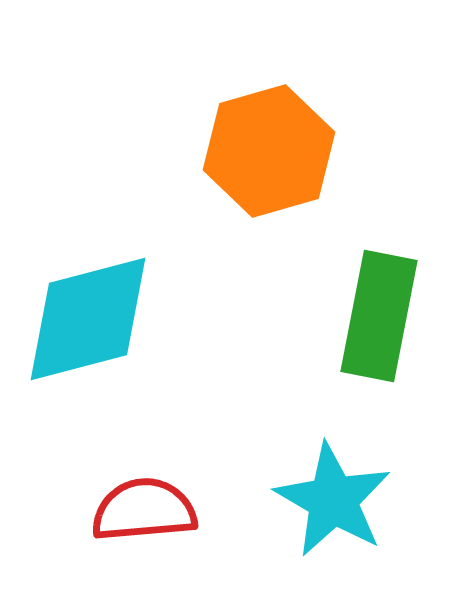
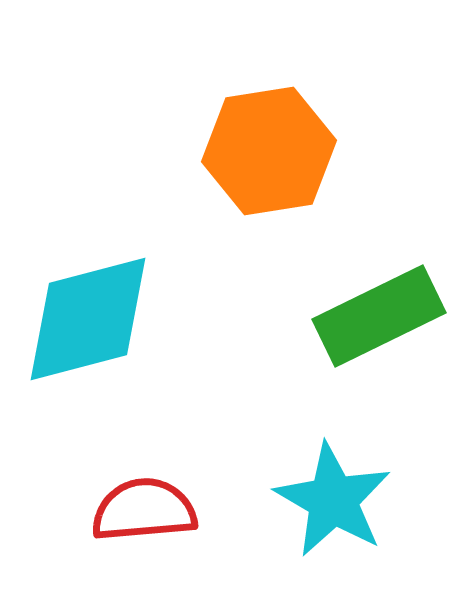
orange hexagon: rotated 7 degrees clockwise
green rectangle: rotated 53 degrees clockwise
